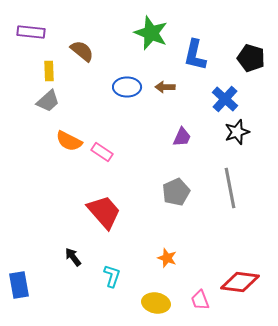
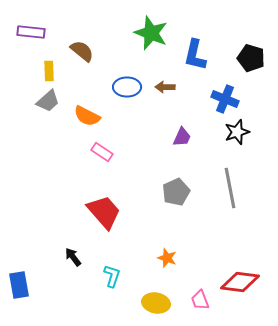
blue cross: rotated 20 degrees counterclockwise
orange semicircle: moved 18 px right, 25 px up
